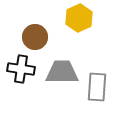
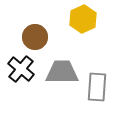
yellow hexagon: moved 4 px right, 1 px down
black cross: rotated 32 degrees clockwise
